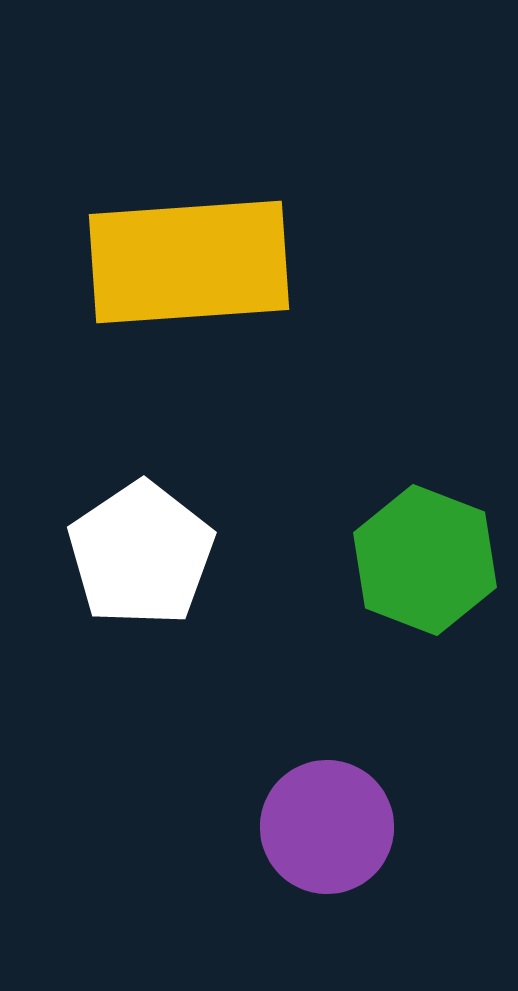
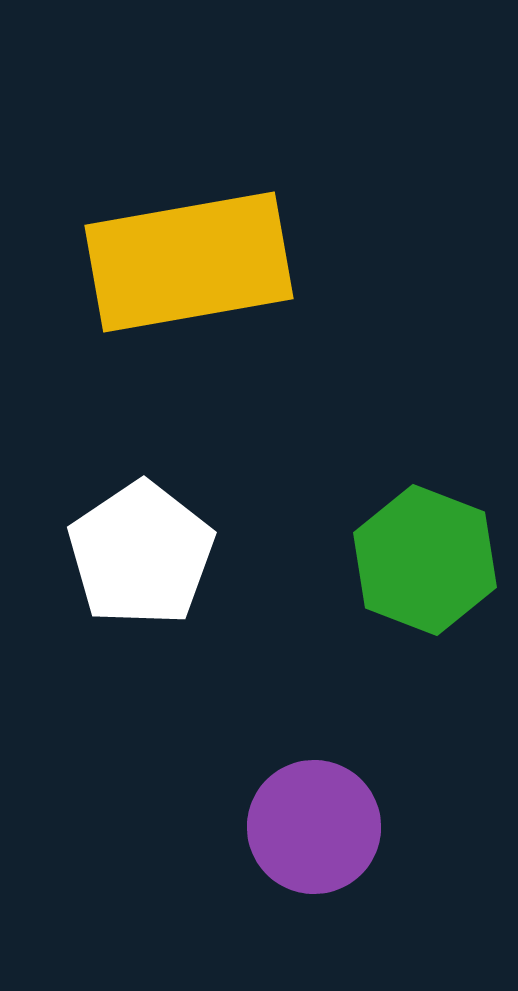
yellow rectangle: rotated 6 degrees counterclockwise
purple circle: moved 13 px left
